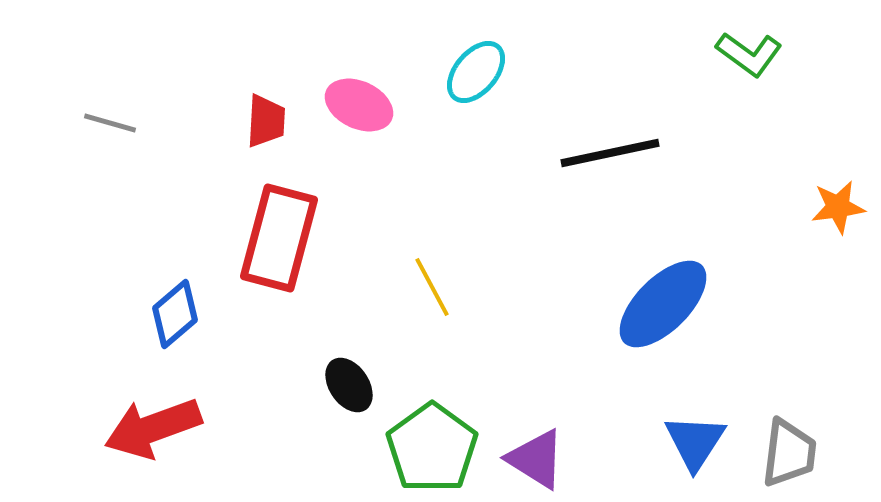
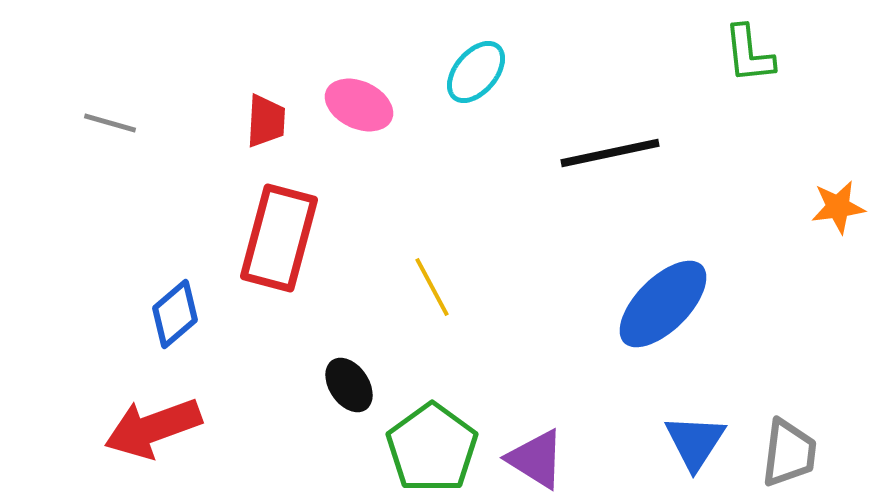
green L-shape: rotated 48 degrees clockwise
